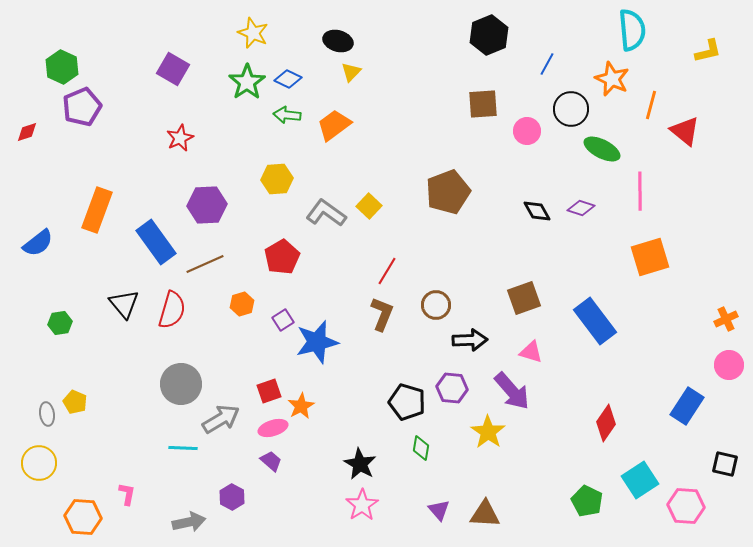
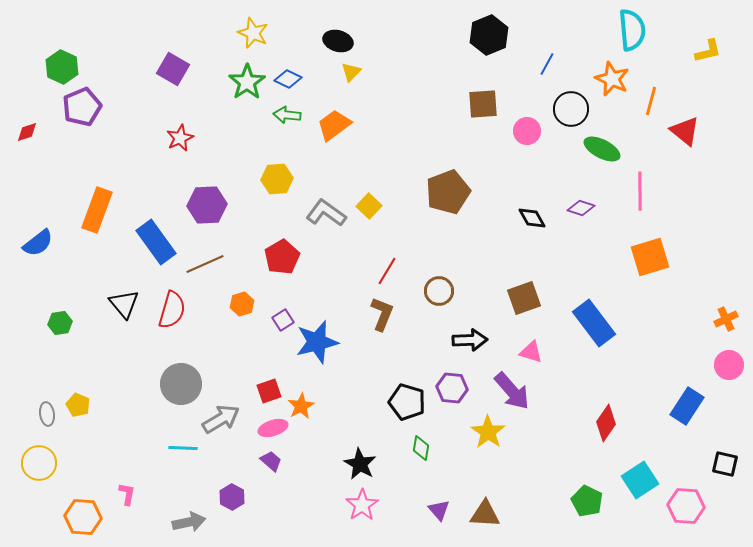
orange line at (651, 105): moved 4 px up
black diamond at (537, 211): moved 5 px left, 7 px down
brown circle at (436, 305): moved 3 px right, 14 px up
blue rectangle at (595, 321): moved 1 px left, 2 px down
yellow pentagon at (75, 402): moved 3 px right, 3 px down
